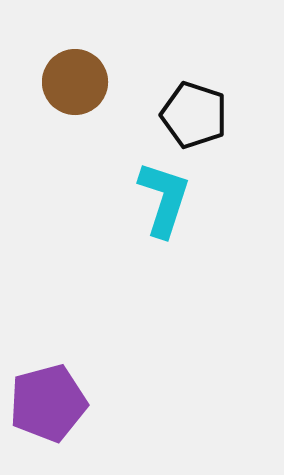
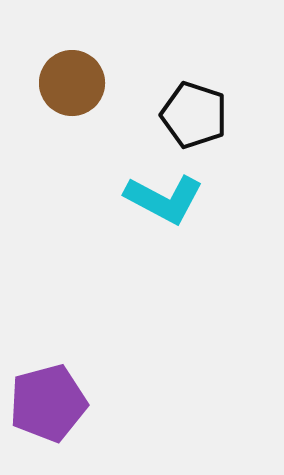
brown circle: moved 3 px left, 1 px down
cyan L-shape: rotated 100 degrees clockwise
